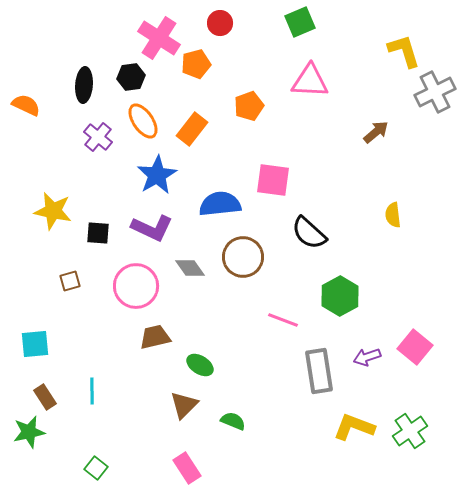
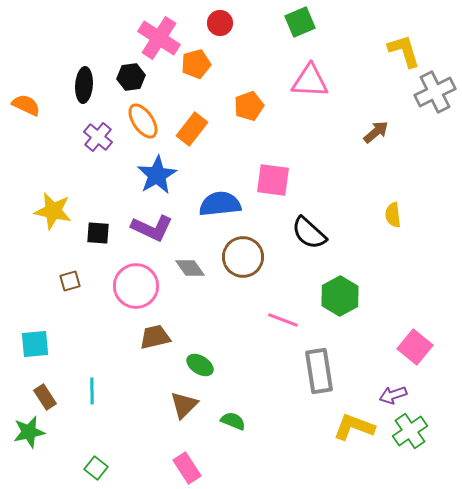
purple arrow at (367, 357): moved 26 px right, 38 px down
